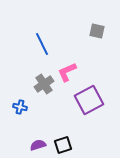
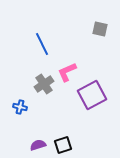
gray square: moved 3 px right, 2 px up
purple square: moved 3 px right, 5 px up
